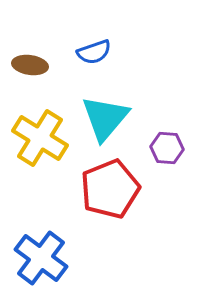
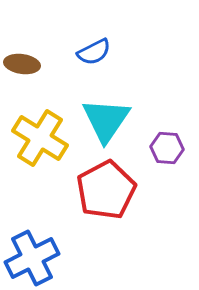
blue semicircle: rotated 8 degrees counterclockwise
brown ellipse: moved 8 px left, 1 px up
cyan triangle: moved 1 px right, 2 px down; rotated 6 degrees counterclockwise
red pentagon: moved 4 px left, 1 px down; rotated 6 degrees counterclockwise
blue cross: moved 9 px left; rotated 26 degrees clockwise
